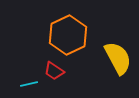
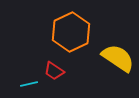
orange hexagon: moved 3 px right, 3 px up
yellow semicircle: rotated 28 degrees counterclockwise
